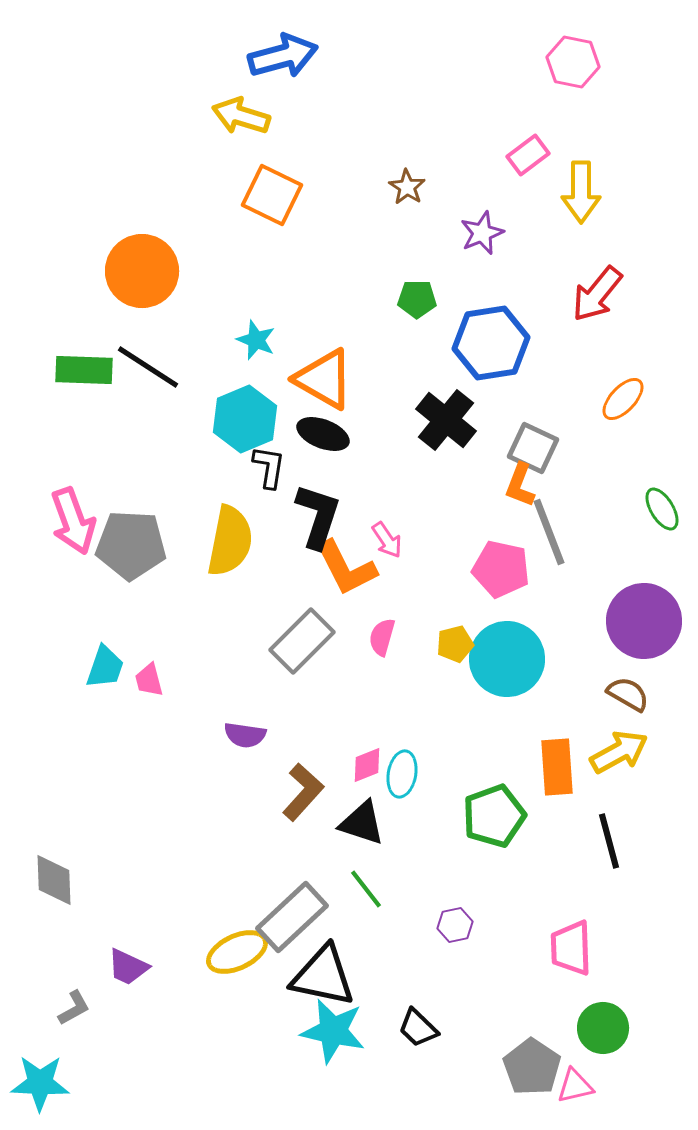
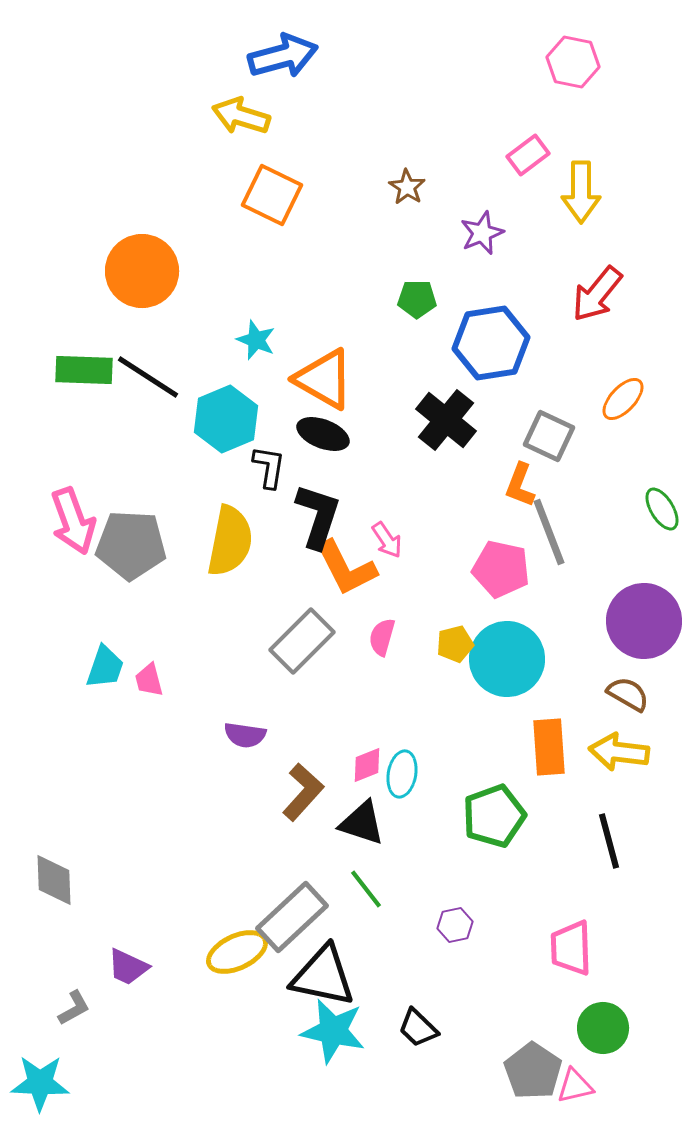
black line at (148, 367): moved 10 px down
cyan hexagon at (245, 419): moved 19 px left
gray square at (533, 448): moved 16 px right, 12 px up
yellow arrow at (619, 752): rotated 144 degrees counterclockwise
orange rectangle at (557, 767): moved 8 px left, 20 px up
gray pentagon at (532, 1067): moved 1 px right, 4 px down
